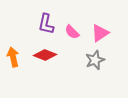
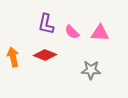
pink triangle: rotated 36 degrees clockwise
gray star: moved 4 px left, 10 px down; rotated 24 degrees clockwise
